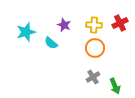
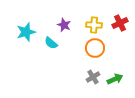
green arrow: moved 7 px up; rotated 91 degrees counterclockwise
